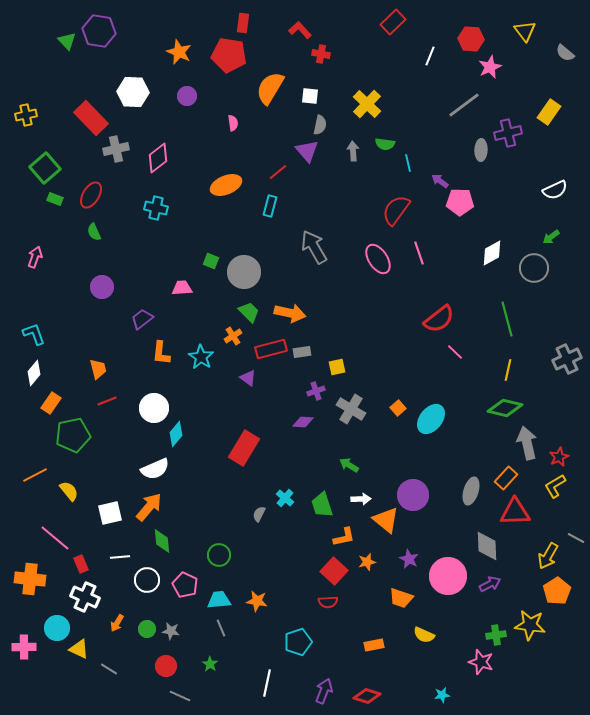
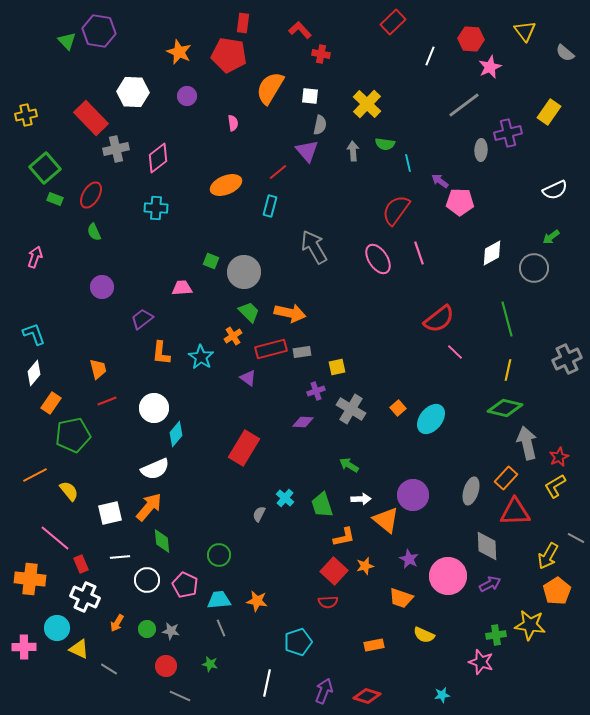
cyan cross at (156, 208): rotated 10 degrees counterclockwise
orange star at (367, 562): moved 2 px left, 4 px down
green star at (210, 664): rotated 21 degrees counterclockwise
